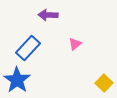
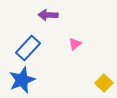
blue star: moved 5 px right; rotated 16 degrees clockwise
